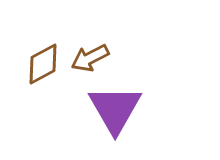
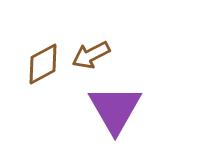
brown arrow: moved 1 px right, 3 px up
